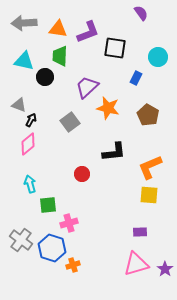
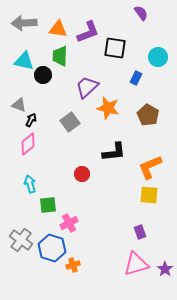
black circle: moved 2 px left, 2 px up
pink cross: rotated 12 degrees counterclockwise
purple rectangle: rotated 72 degrees clockwise
